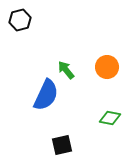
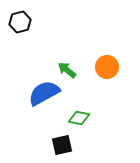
black hexagon: moved 2 px down
green arrow: moved 1 px right; rotated 12 degrees counterclockwise
blue semicircle: moved 2 px left, 2 px up; rotated 144 degrees counterclockwise
green diamond: moved 31 px left
